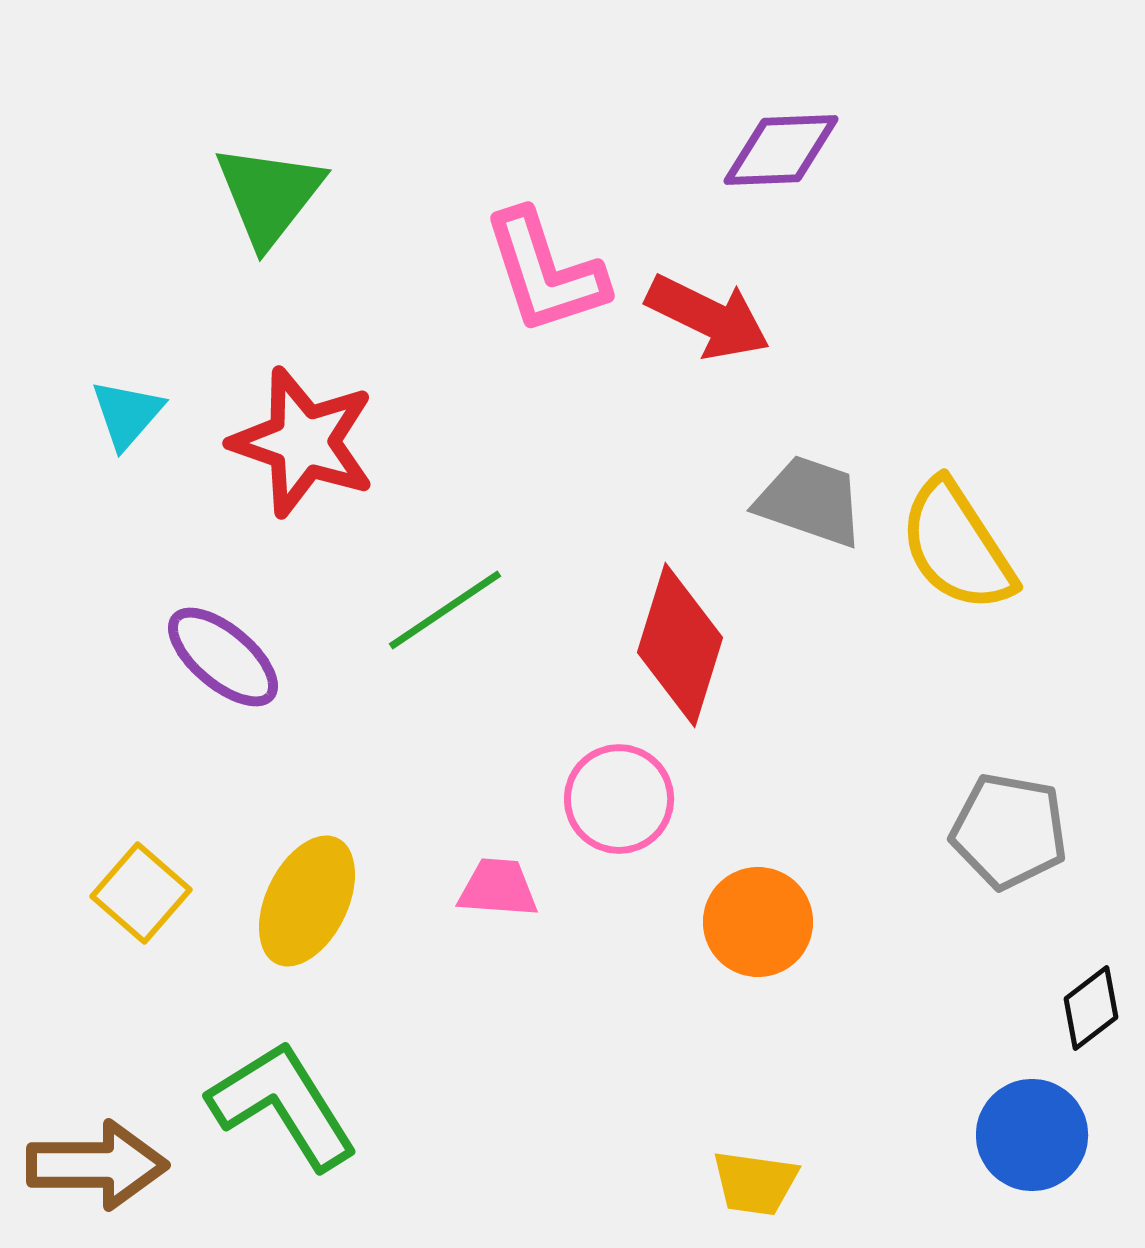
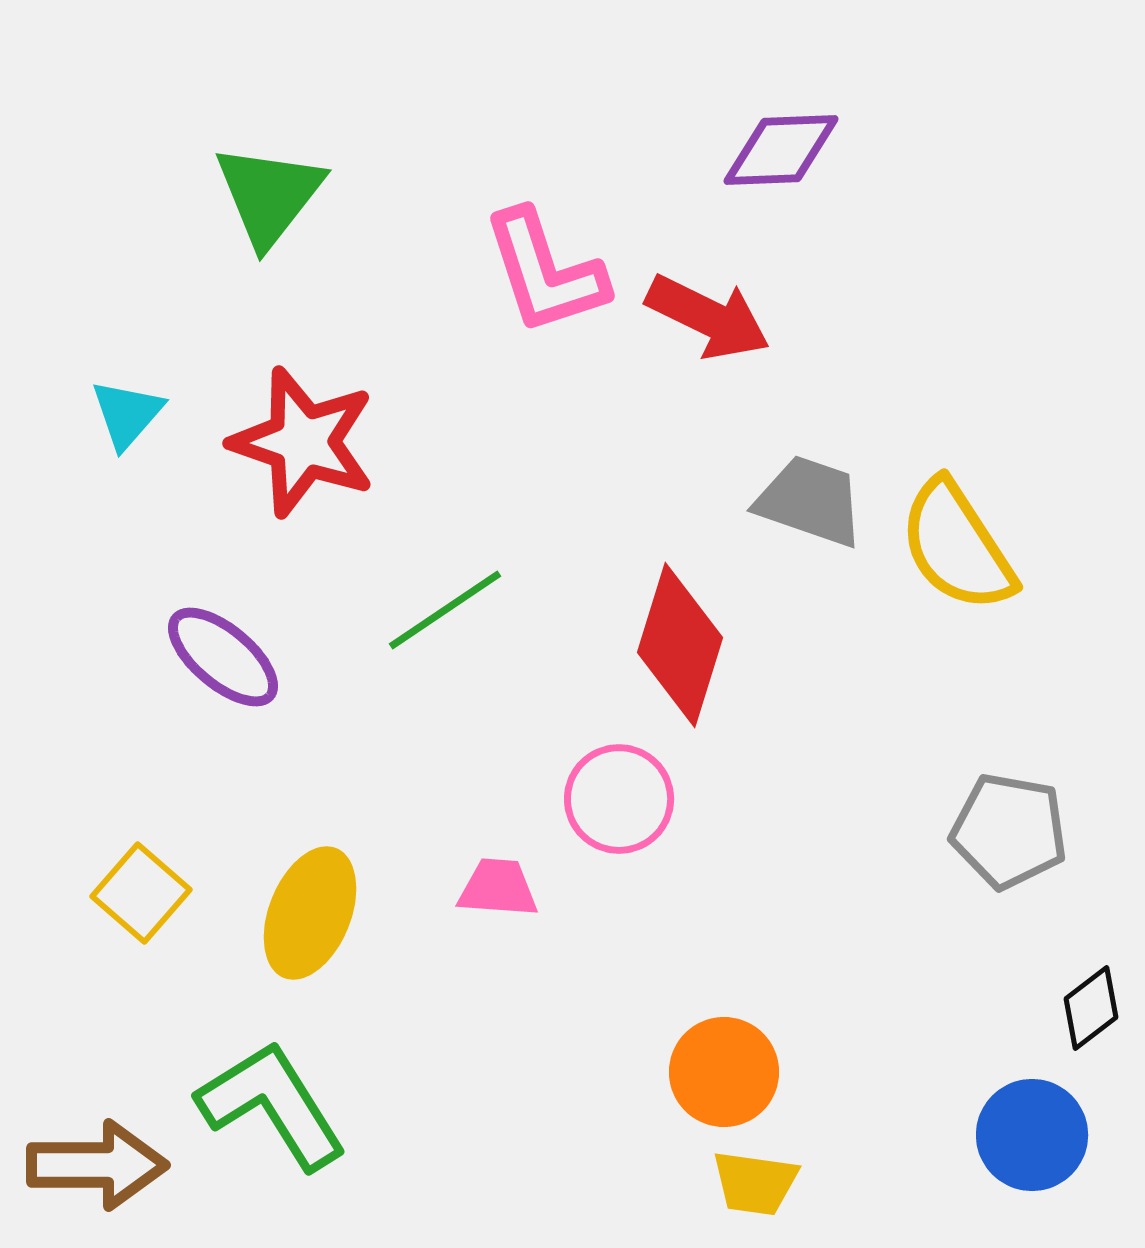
yellow ellipse: moved 3 px right, 12 px down; rotated 4 degrees counterclockwise
orange circle: moved 34 px left, 150 px down
green L-shape: moved 11 px left
